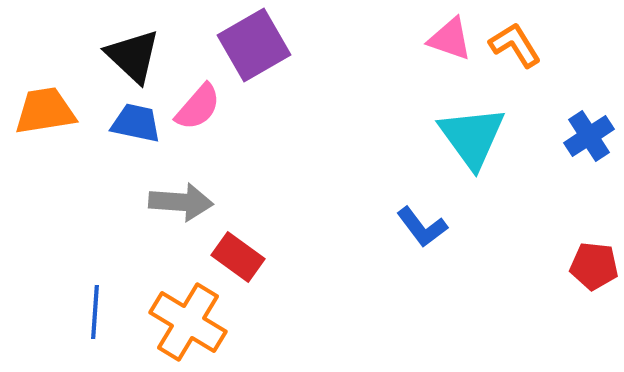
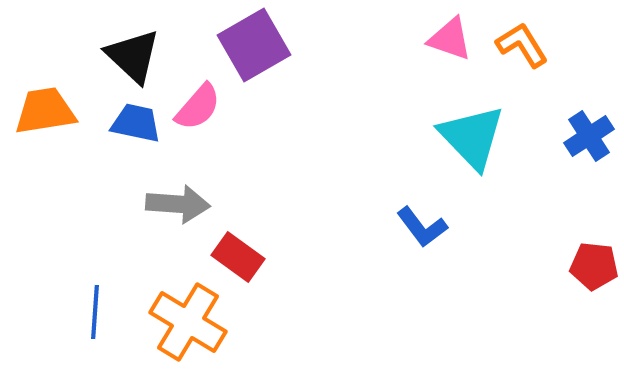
orange L-shape: moved 7 px right
cyan triangle: rotated 8 degrees counterclockwise
gray arrow: moved 3 px left, 2 px down
